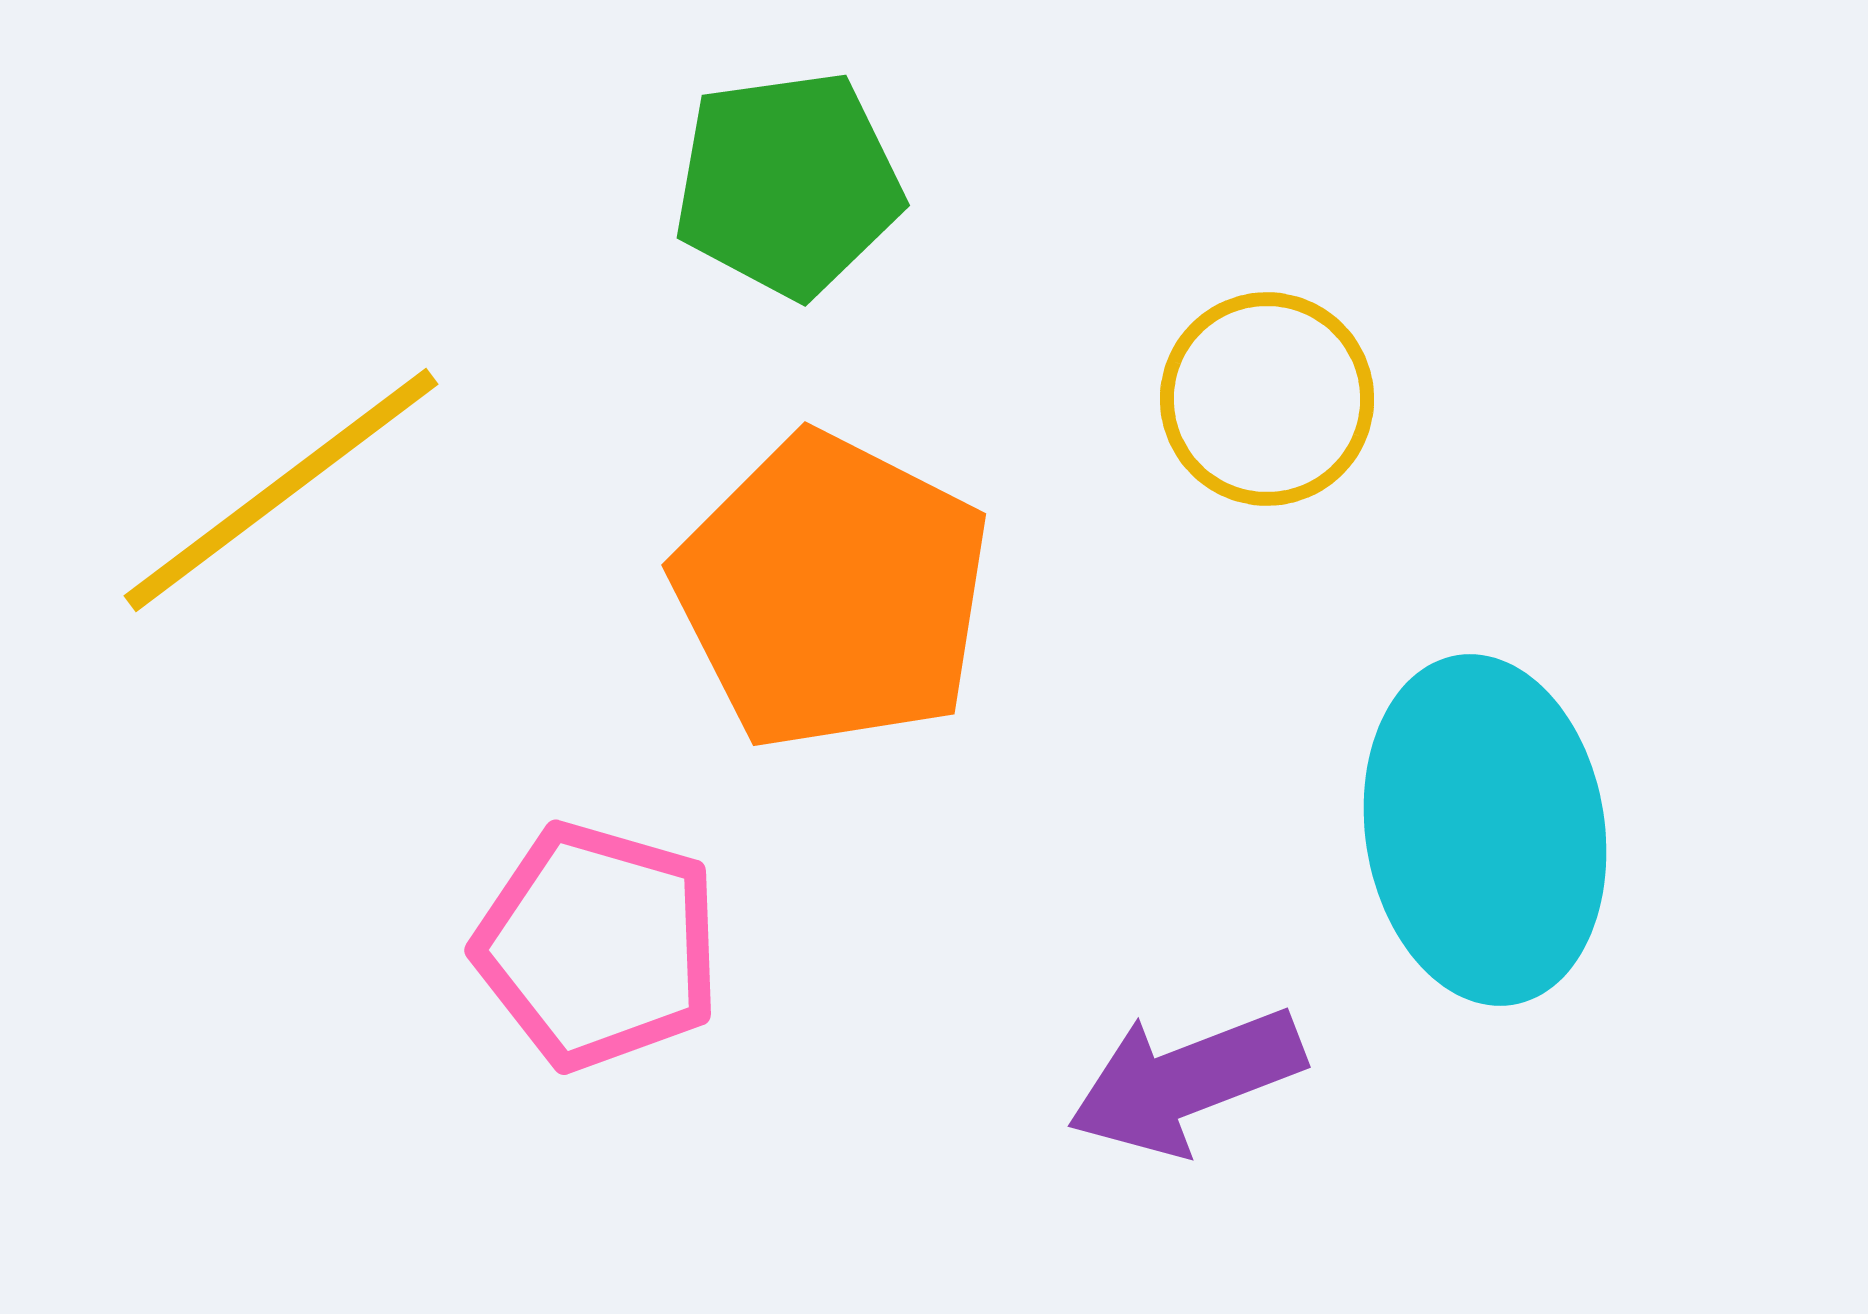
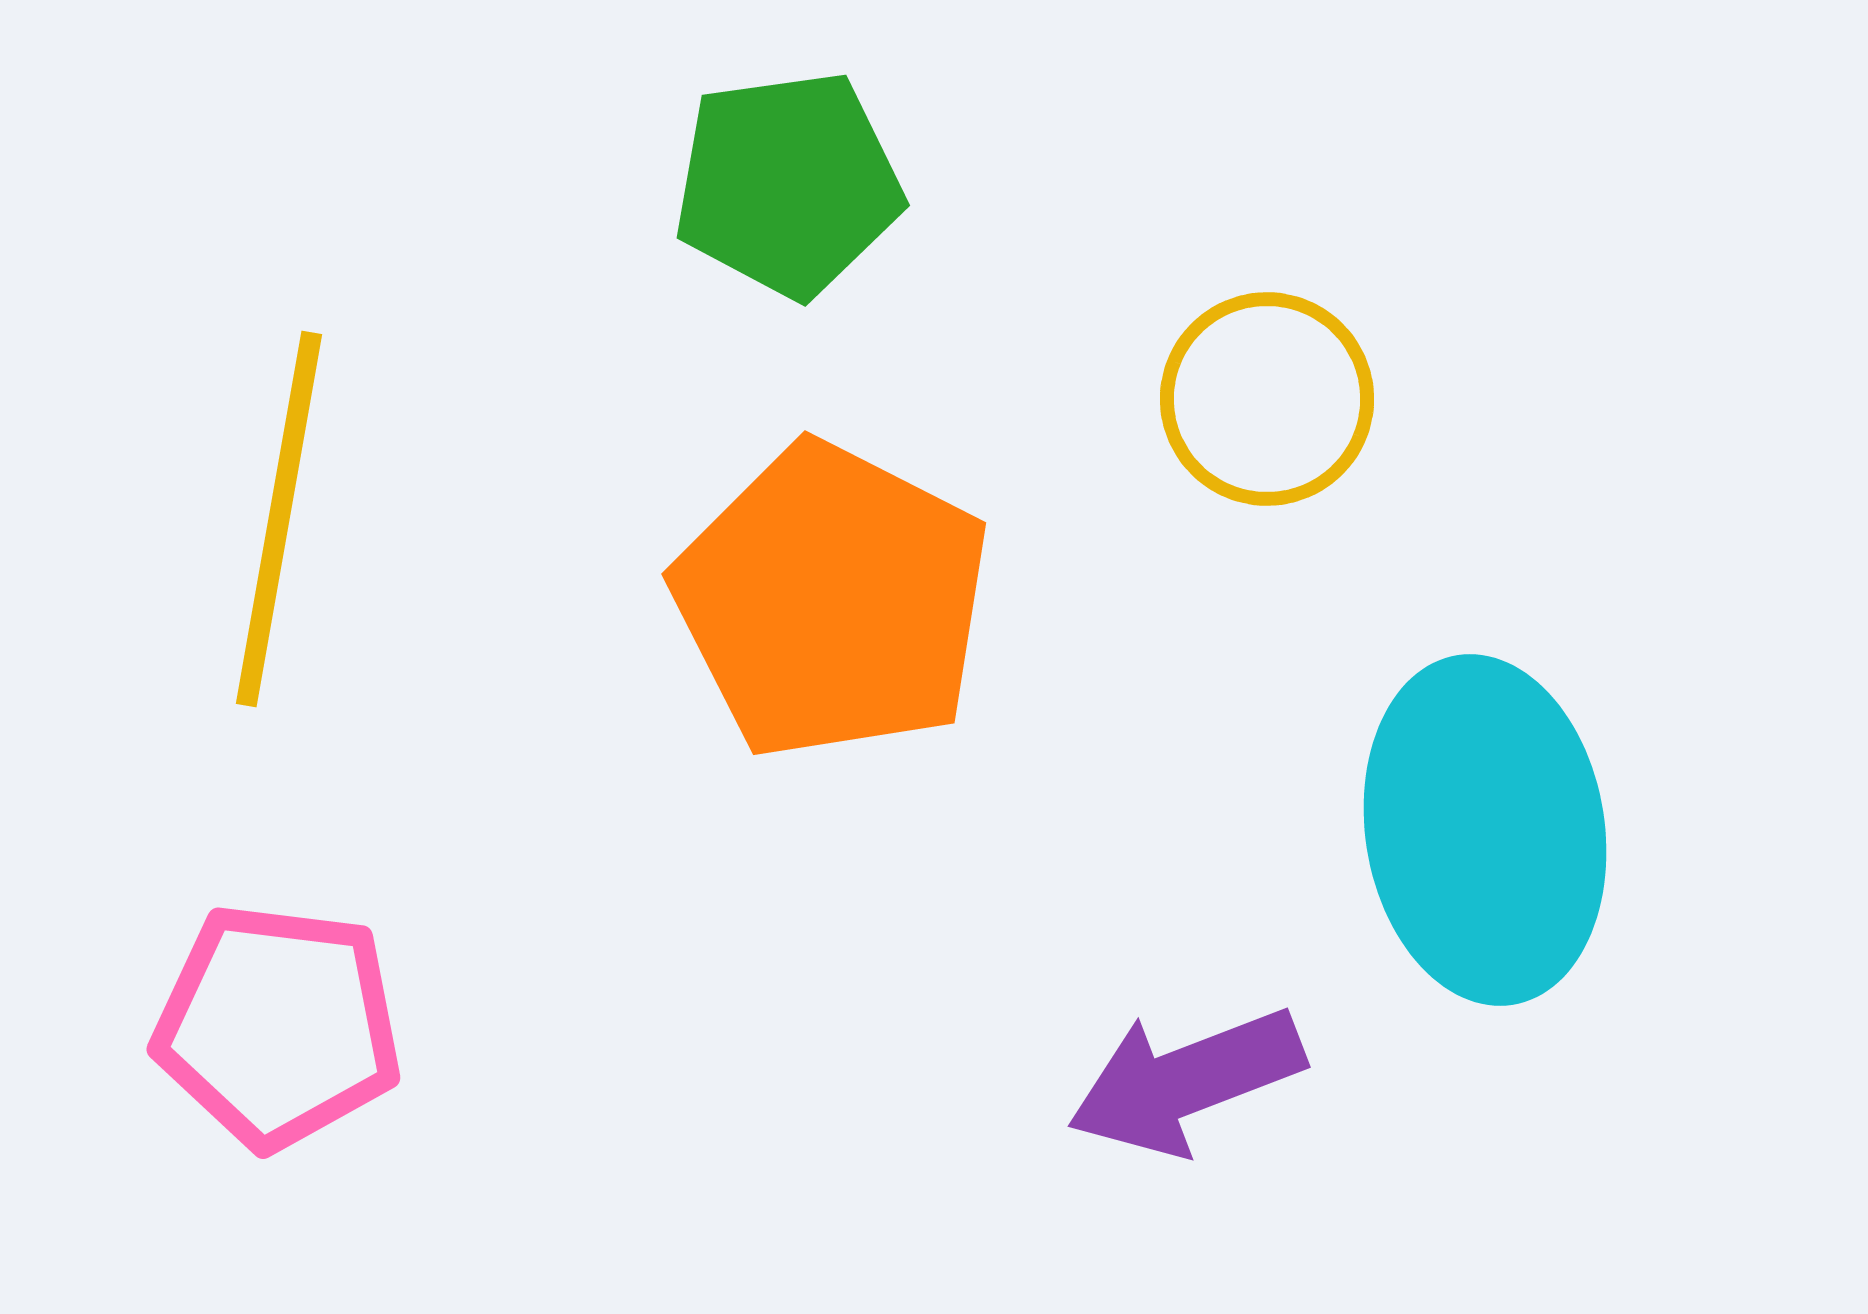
yellow line: moved 2 px left, 29 px down; rotated 43 degrees counterclockwise
orange pentagon: moved 9 px down
pink pentagon: moved 320 px left, 80 px down; rotated 9 degrees counterclockwise
